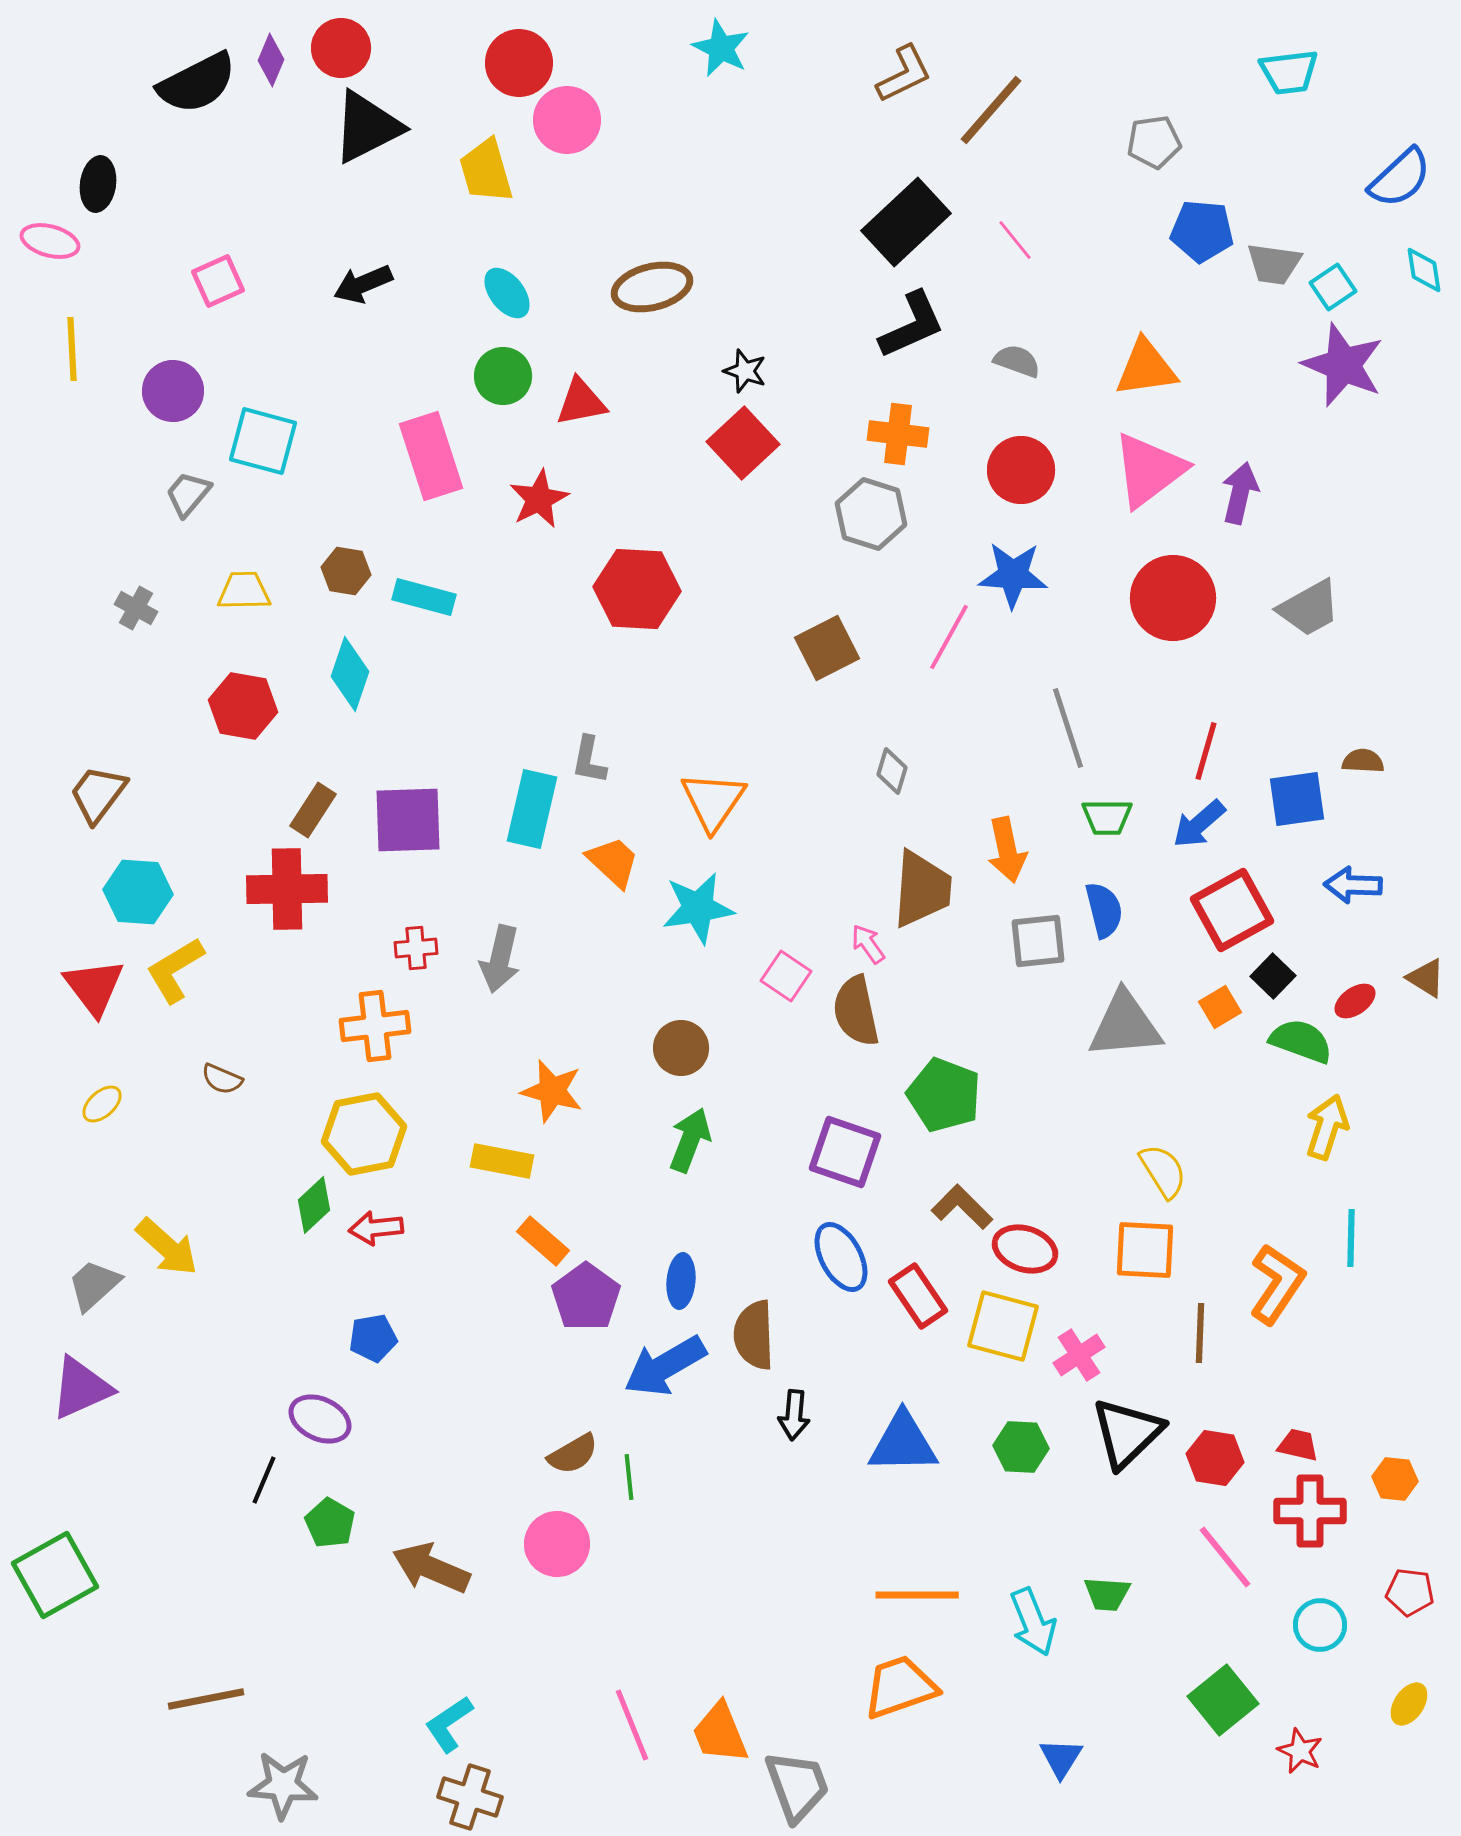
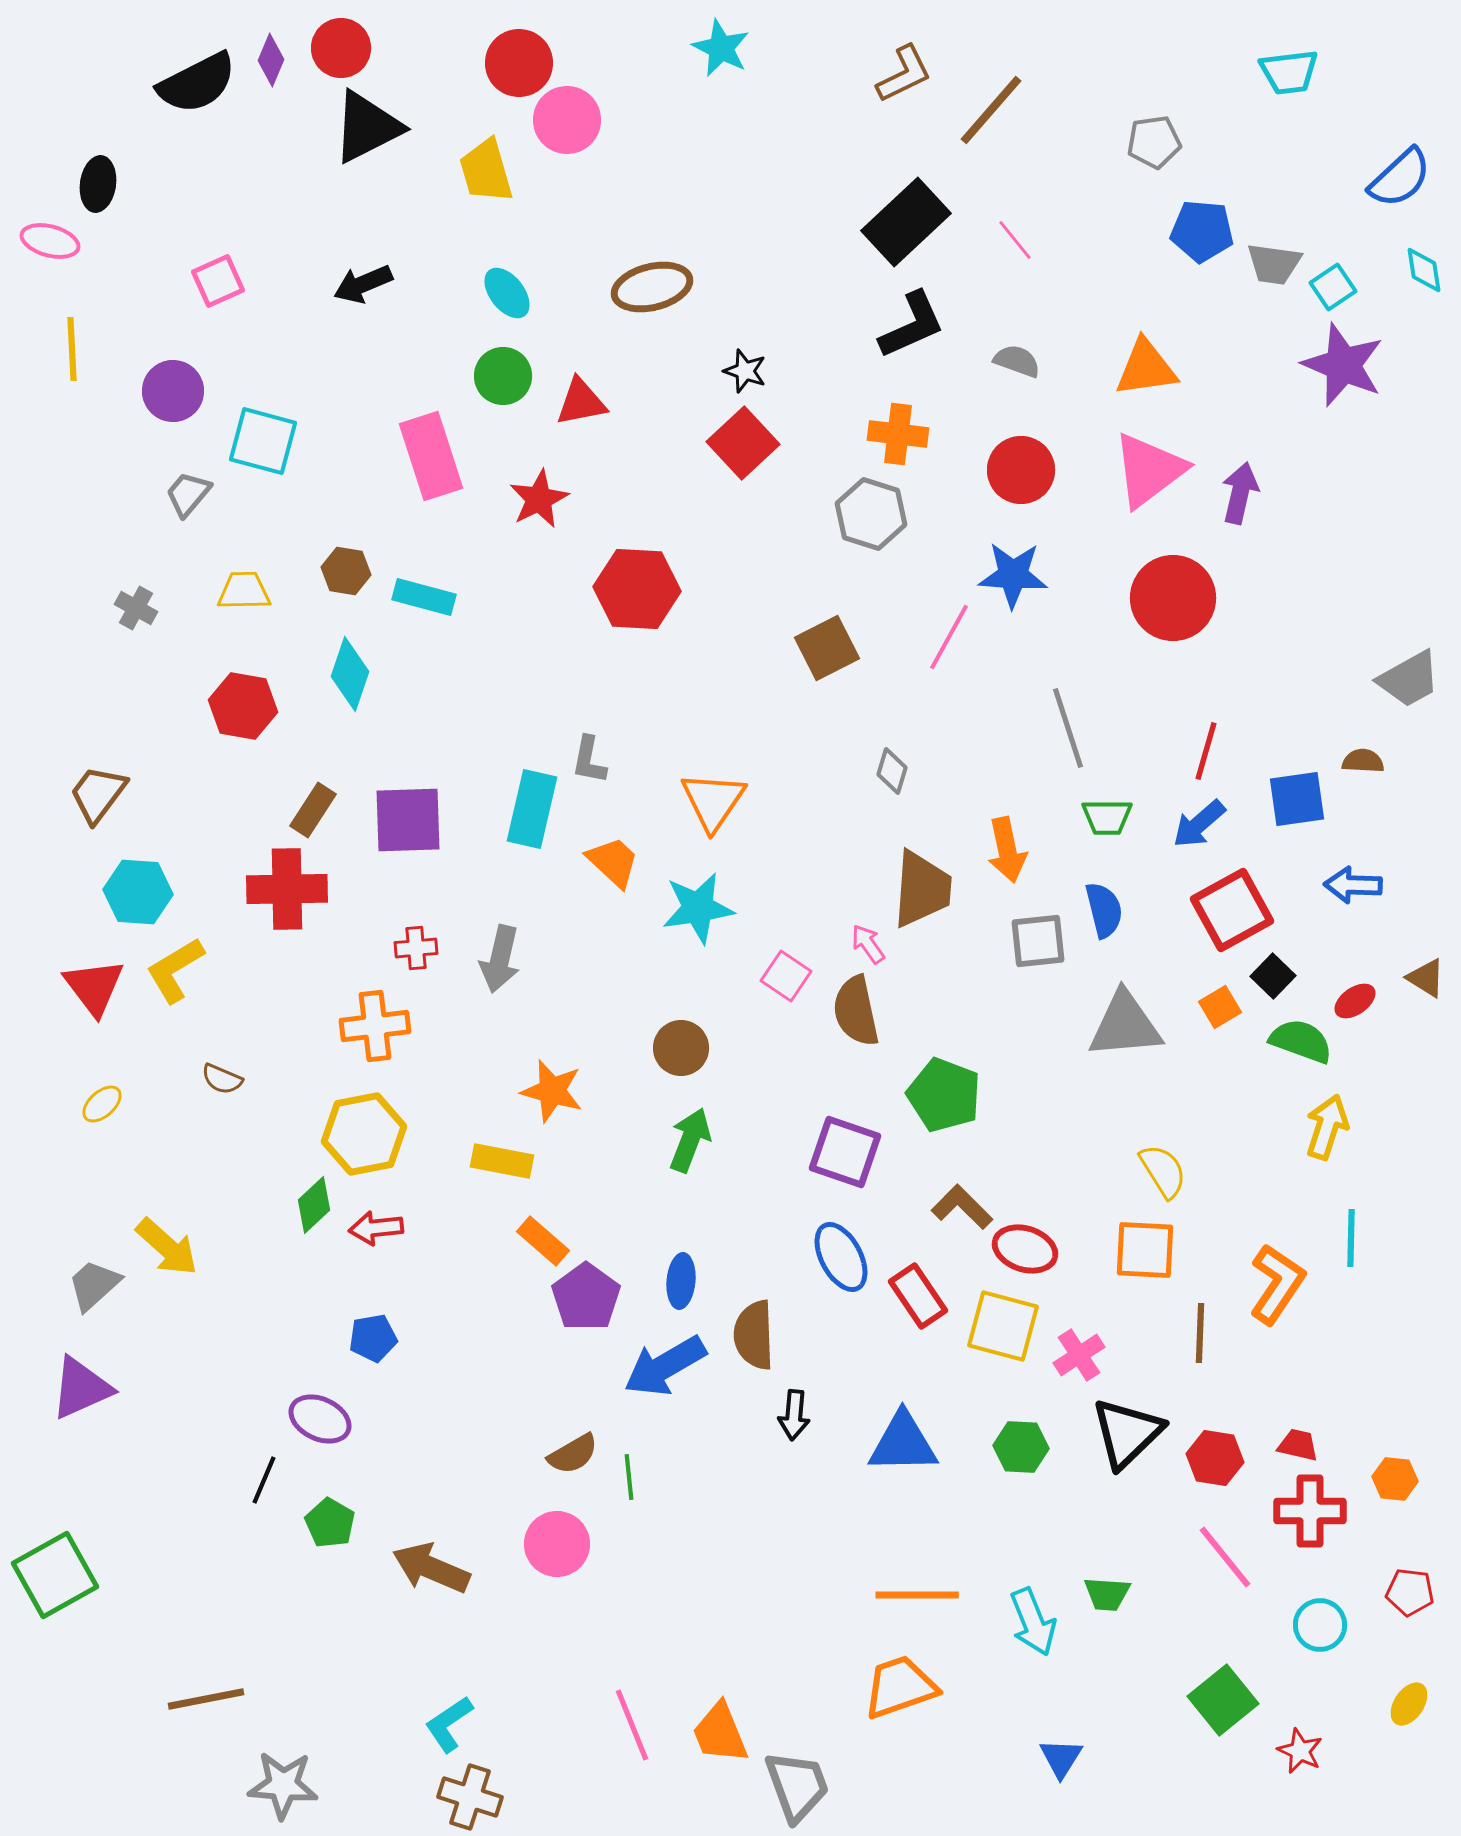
gray trapezoid at (1309, 608): moved 100 px right, 71 px down
